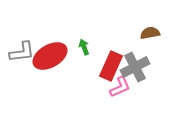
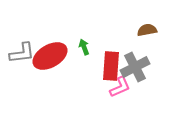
brown semicircle: moved 3 px left, 3 px up
gray L-shape: moved 1 px down
red rectangle: rotated 20 degrees counterclockwise
